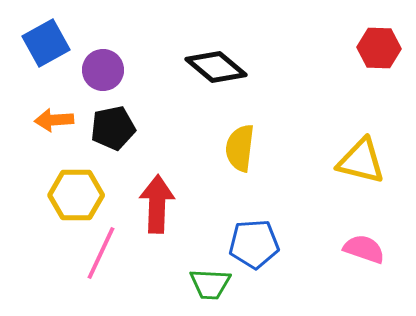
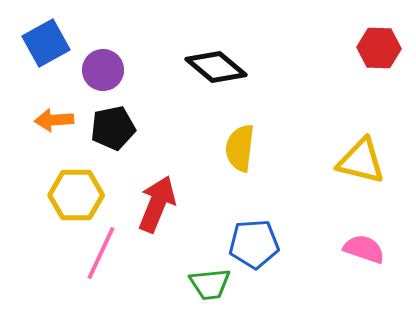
red arrow: rotated 20 degrees clockwise
green trapezoid: rotated 9 degrees counterclockwise
